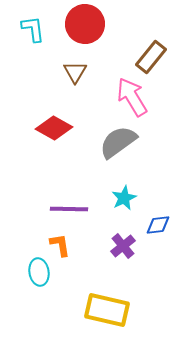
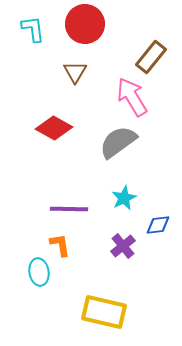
yellow rectangle: moved 3 px left, 2 px down
